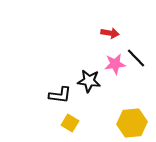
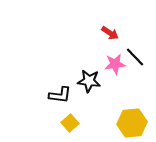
red arrow: rotated 24 degrees clockwise
black line: moved 1 px left, 1 px up
yellow square: rotated 18 degrees clockwise
